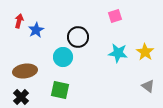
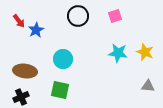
red arrow: rotated 128 degrees clockwise
black circle: moved 21 px up
yellow star: rotated 12 degrees counterclockwise
cyan circle: moved 2 px down
brown ellipse: rotated 15 degrees clockwise
gray triangle: rotated 32 degrees counterclockwise
black cross: rotated 21 degrees clockwise
